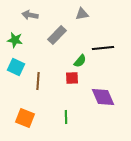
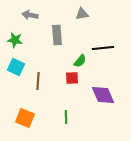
gray rectangle: rotated 48 degrees counterclockwise
purple diamond: moved 2 px up
